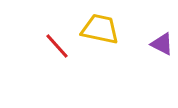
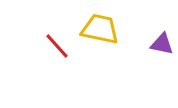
purple triangle: rotated 15 degrees counterclockwise
